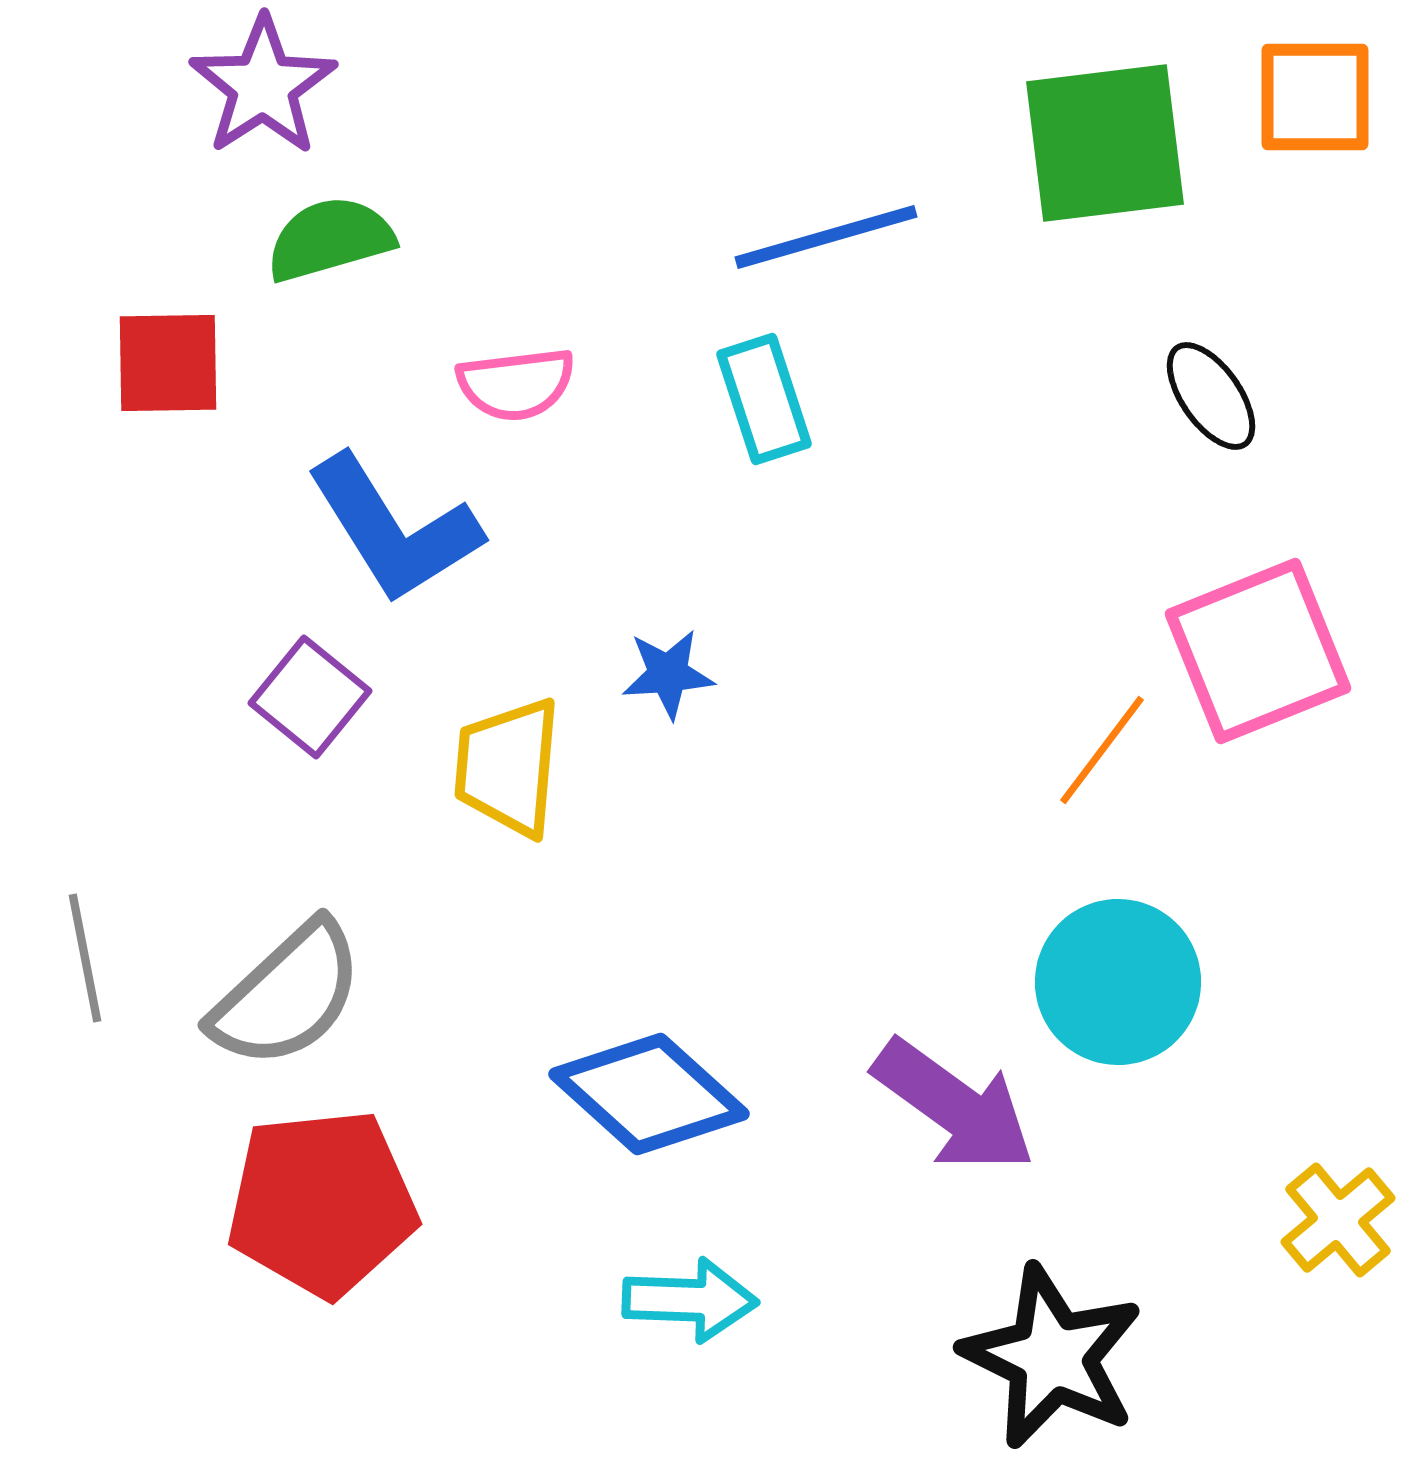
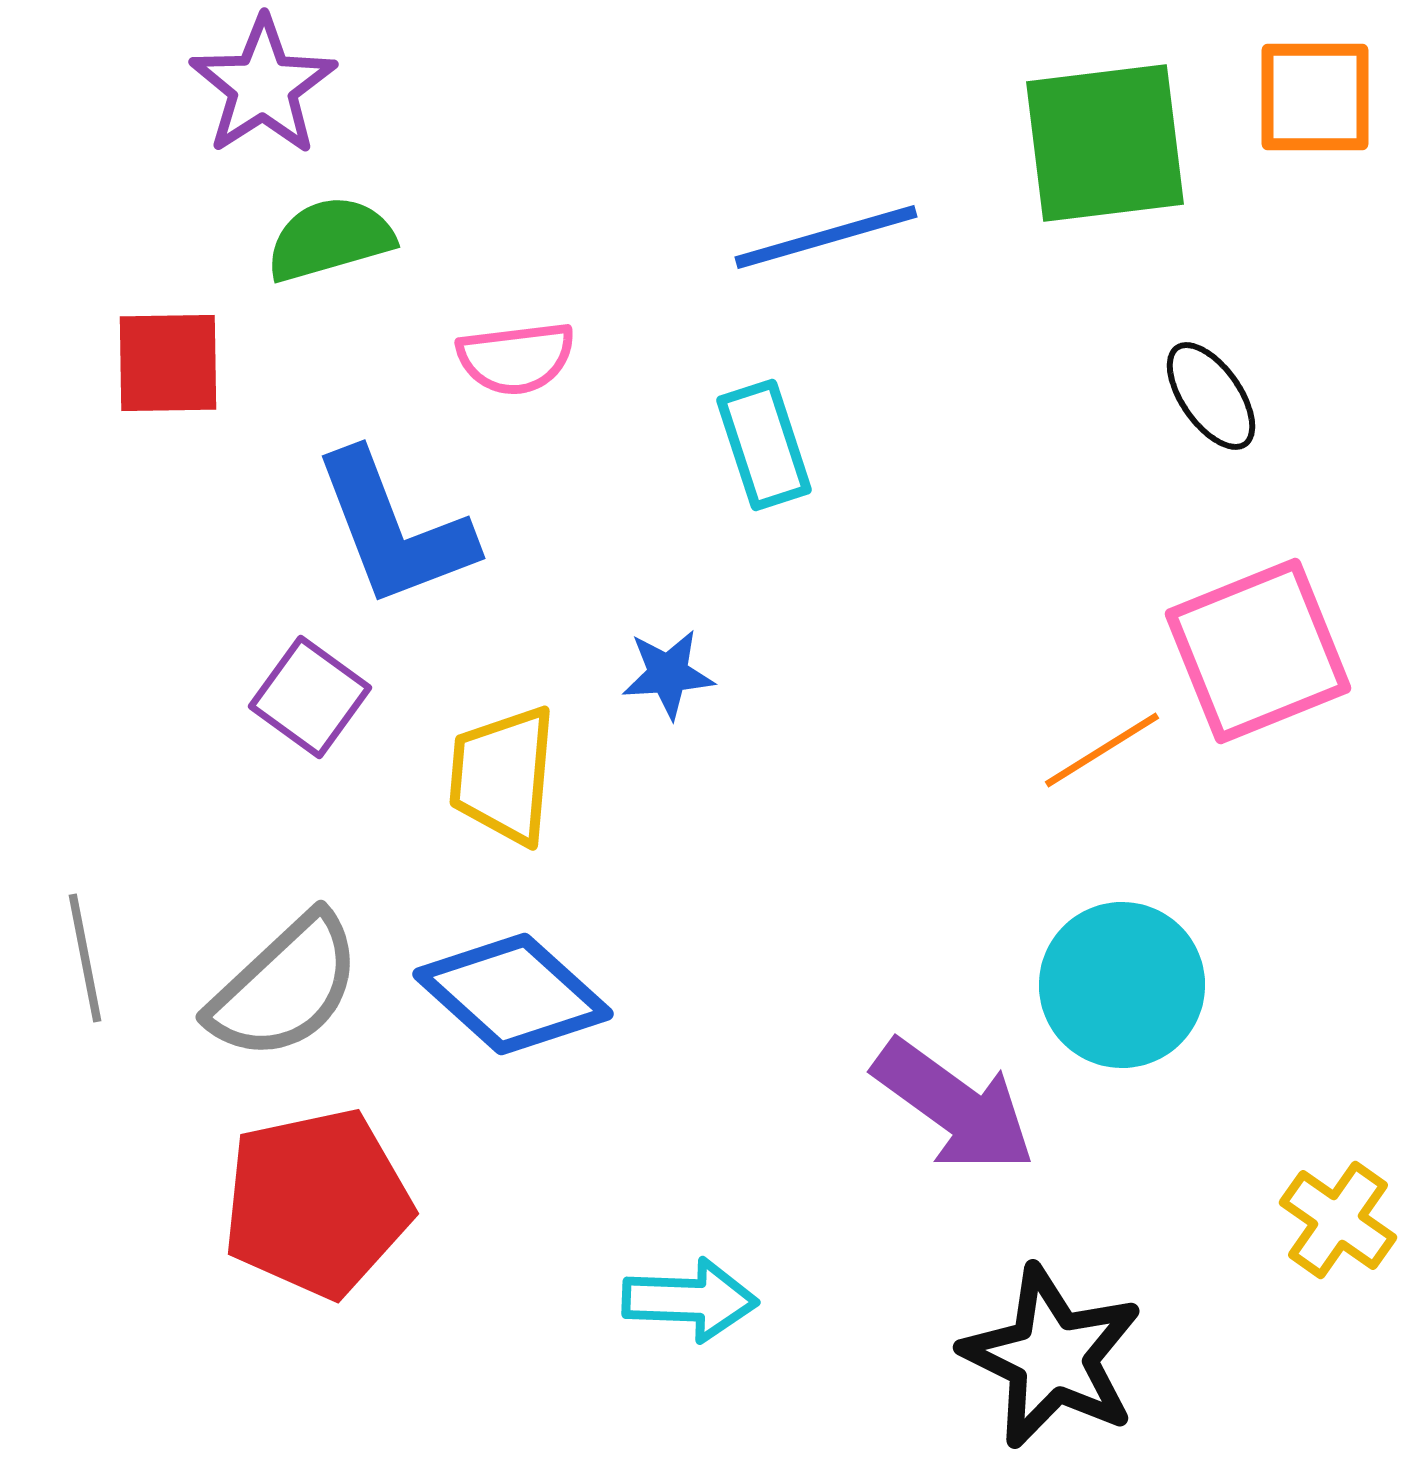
pink semicircle: moved 26 px up
cyan rectangle: moved 46 px down
blue L-shape: rotated 11 degrees clockwise
purple square: rotated 3 degrees counterclockwise
orange line: rotated 21 degrees clockwise
yellow trapezoid: moved 5 px left, 8 px down
cyan circle: moved 4 px right, 3 px down
gray semicircle: moved 2 px left, 8 px up
blue diamond: moved 136 px left, 100 px up
red pentagon: moved 5 px left; rotated 6 degrees counterclockwise
yellow cross: rotated 15 degrees counterclockwise
